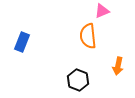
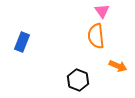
pink triangle: rotated 42 degrees counterclockwise
orange semicircle: moved 8 px right
orange arrow: rotated 78 degrees counterclockwise
